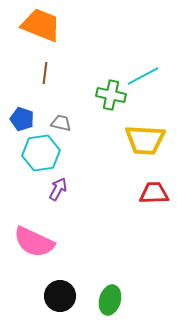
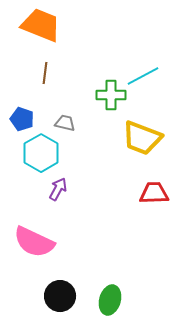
green cross: rotated 12 degrees counterclockwise
gray trapezoid: moved 4 px right
yellow trapezoid: moved 3 px left, 2 px up; rotated 18 degrees clockwise
cyan hexagon: rotated 21 degrees counterclockwise
